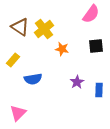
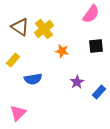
orange star: moved 2 px down
blue rectangle: moved 2 px down; rotated 40 degrees clockwise
